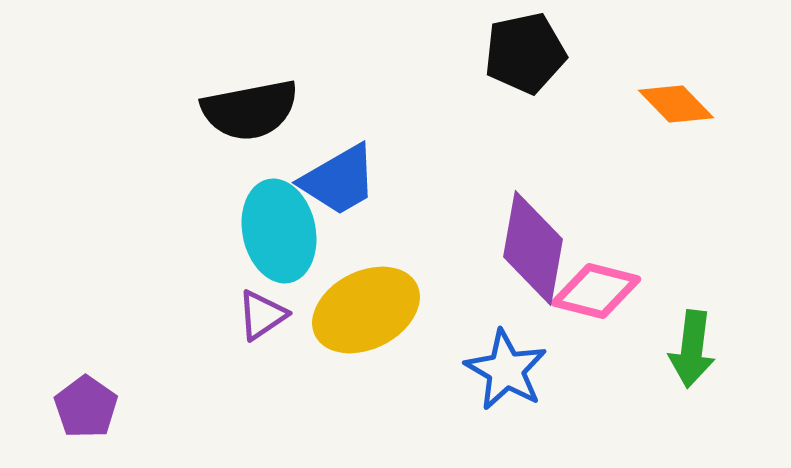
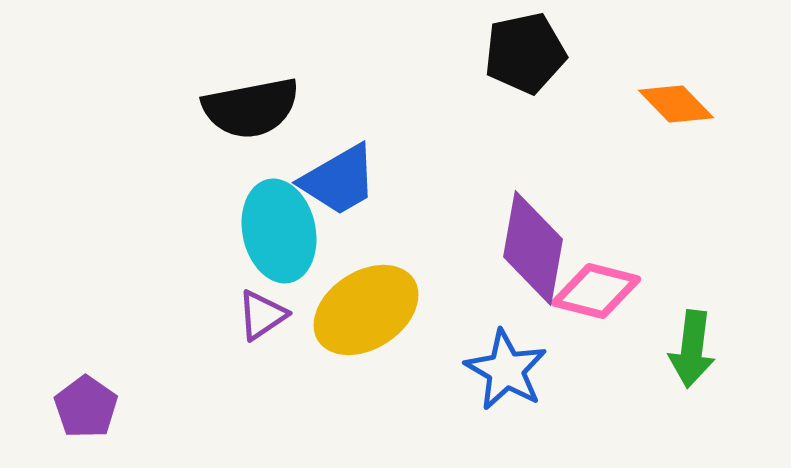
black semicircle: moved 1 px right, 2 px up
yellow ellipse: rotated 6 degrees counterclockwise
